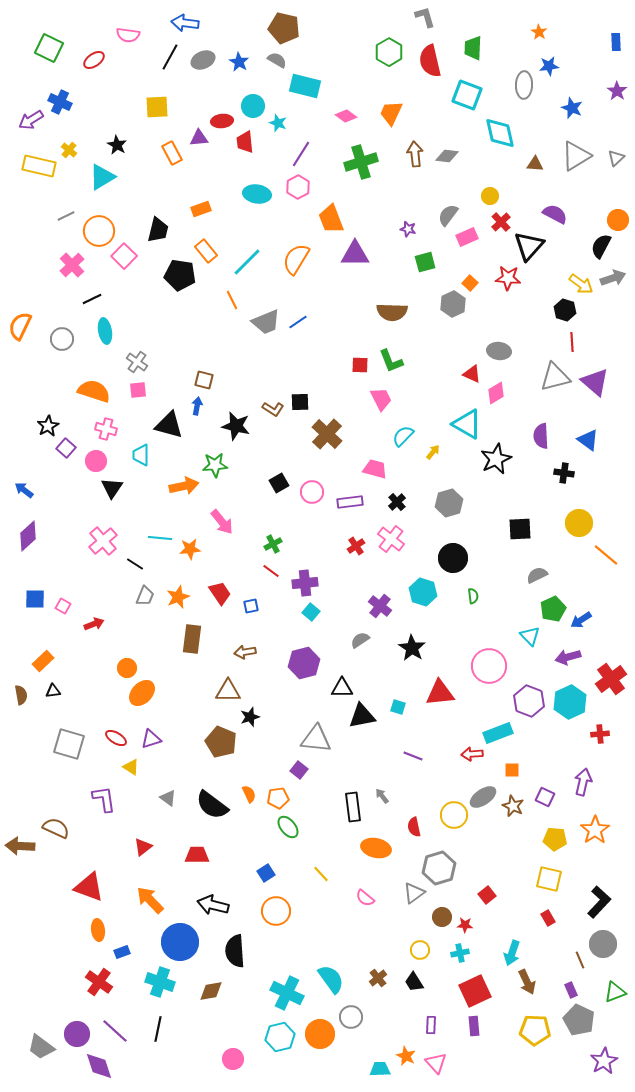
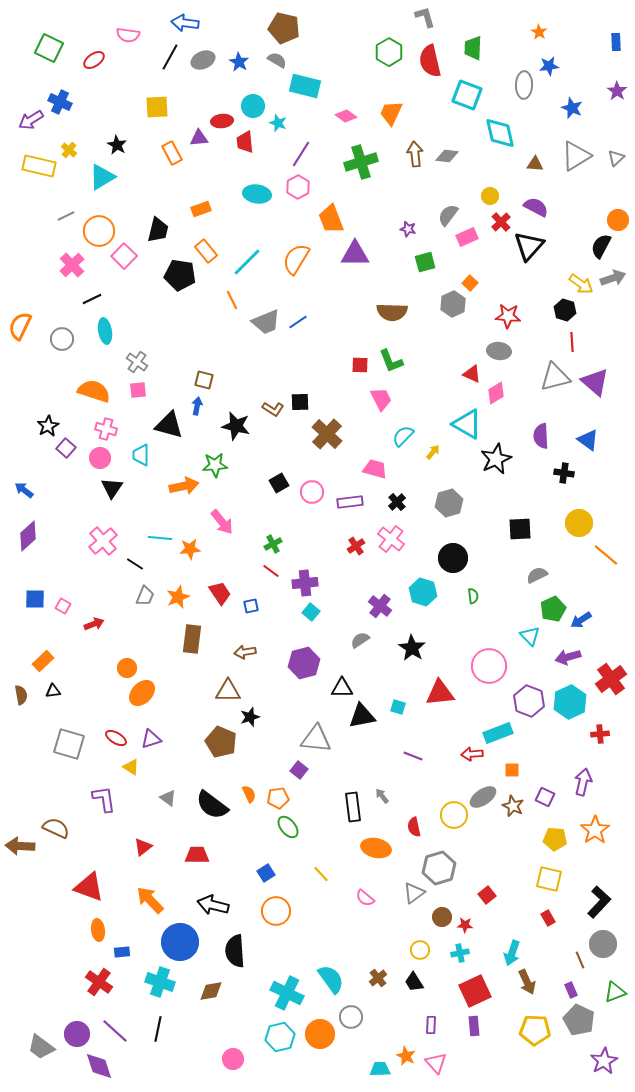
purple semicircle at (555, 214): moved 19 px left, 7 px up
red star at (508, 278): moved 38 px down
pink circle at (96, 461): moved 4 px right, 3 px up
blue rectangle at (122, 952): rotated 14 degrees clockwise
